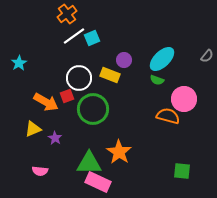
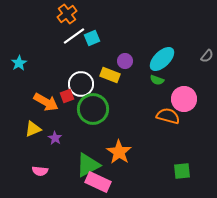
purple circle: moved 1 px right, 1 px down
white circle: moved 2 px right, 6 px down
green triangle: moved 1 px left, 2 px down; rotated 28 degrees counterclockwise
green square: rotated 12 degrees counterclockwise
